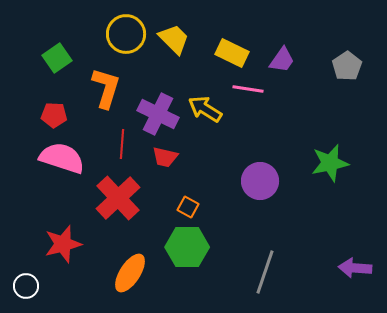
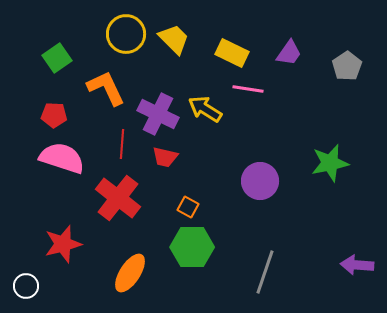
purple trapezoid: moved 7 px right, 7 px up
orange L-shape: rotated 42 degrees counterclockwise
red cross: rotated 9 degrees counterclockwise
green hexagon: moved 5 px right
purple arrow: moved 2 px right, 3 px up
